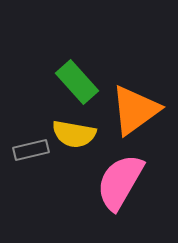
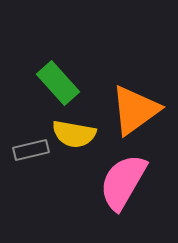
green rectangle: moved 19 px left, 1 px down
pink semicircle: moved 3 px right
